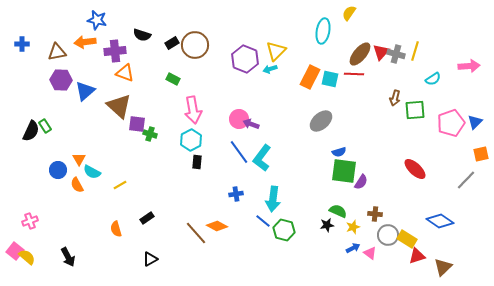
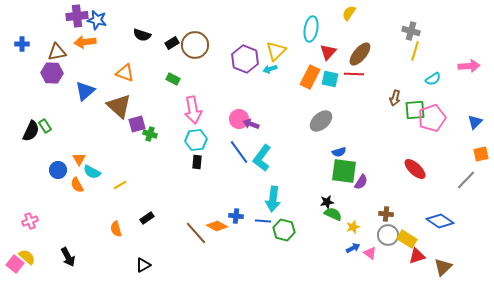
cyan ellipse at (323, 31): moved 12 px left, 2 px up
purple cross at (115, 51): moved 38 px left, 35 px up
red triangle at (381, 52): moved 53 px left
gray cross at (396, 54): moved 15 px right, 23 px up
purple hexagon at (61, 80): moved 9 px left, 7 px up
pink pentagon at (451, 123): moved 19 px left, 5 px up
purple square at (137, 124): rotated 24 degrees counterclockwise
cyan hexagon at (191, 140): moved 5 px right; rotated 20 degrees clockwise
blue cross at (236, 194): moved 22 px down; rotated 16 degrees clockwise
green semicircle at (338, 211): moved 5 px left, 3 px down
brown cross at (375, 214): moved 11 px right
blue line at (263, 221): rotated 35 degrees counterclockwise
black star at (327, 225): moved 23 px up
pink square at (15, 251): moved 13 px down
black triangle at (150, 259): moved 7 px left, 6 px down
